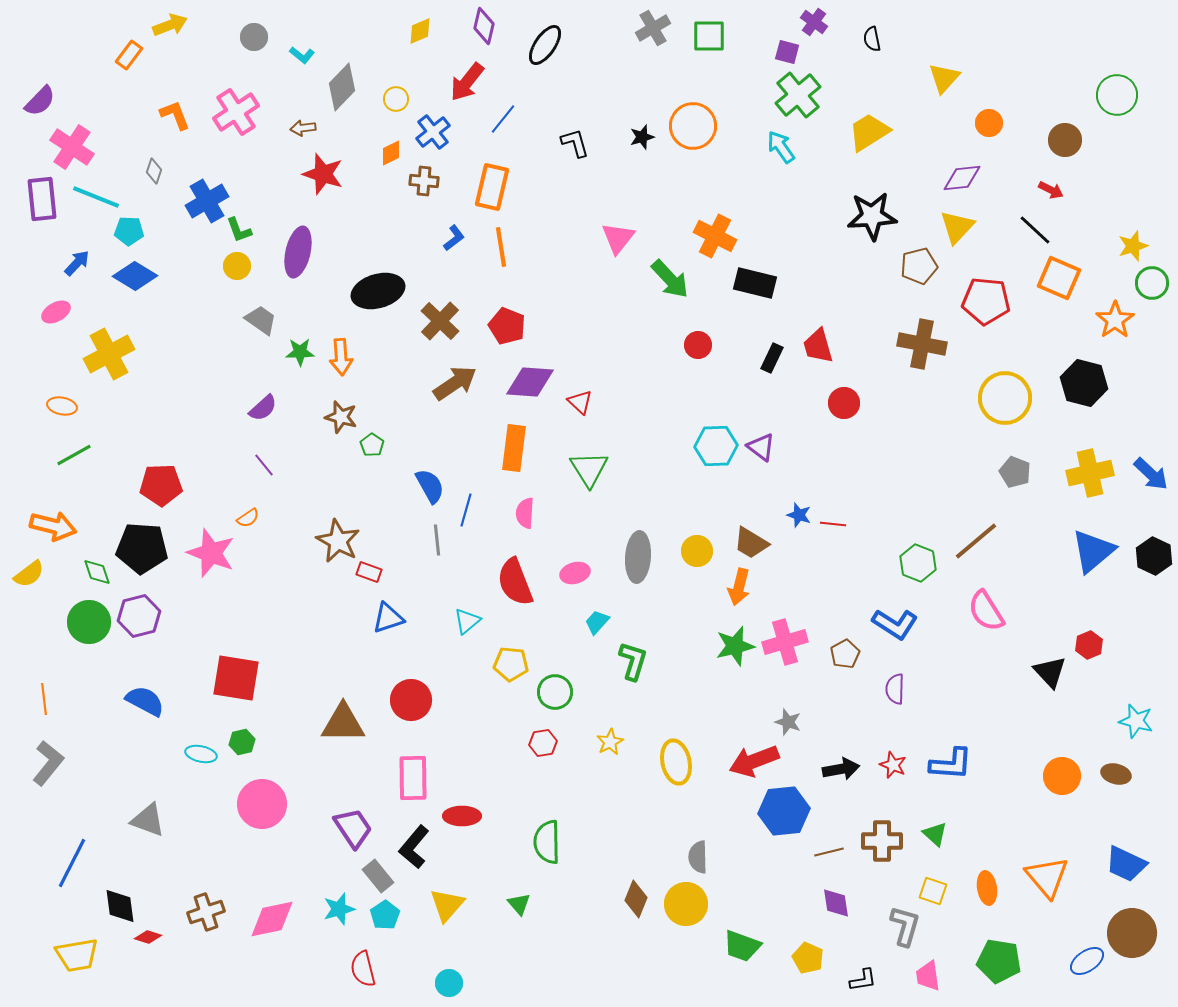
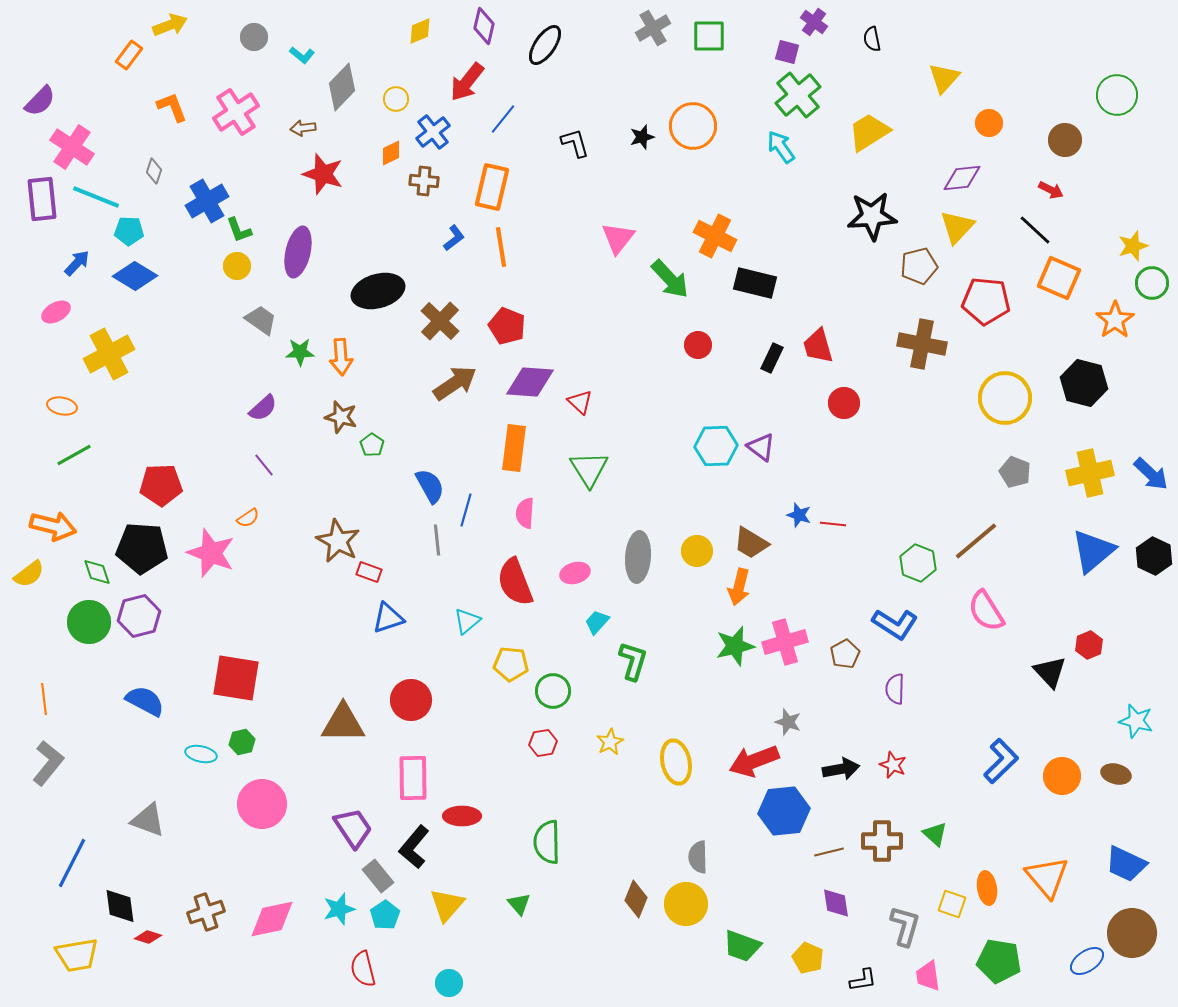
orange L-shape at (175, 115): moved 3 px left, 8 px up
green circle at (555, 692): moved 2 px left, 1 px up
blue L-shape at (951, 764): moved 50 px right, 3 px up; rotated 48 degrees counterclockwise
yellow square at (933, 891): moved 19 px right, 13 px down
